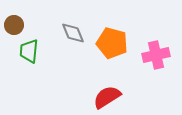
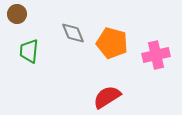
brown circle: moved 3 px right, 11 px up
